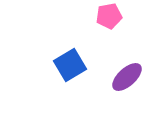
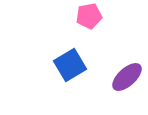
pink pentagon: moved 20 px left
